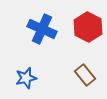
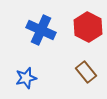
blue cross: moved 1 px left, 1 px down
brown rectangle: moved 1 px right, 3 px up
